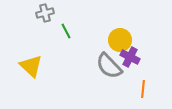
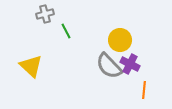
gray cross: moved 1 px down
purple cross: moved 7 px down
orange line: moved 1 px right, 1 px down
